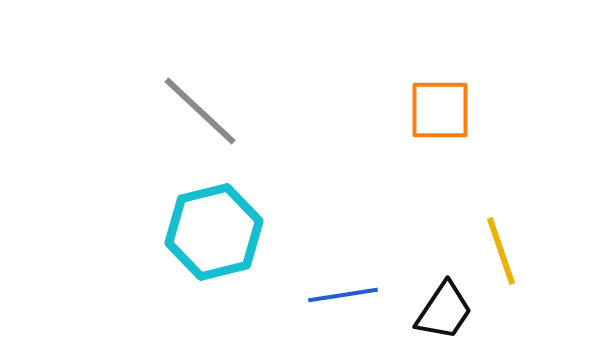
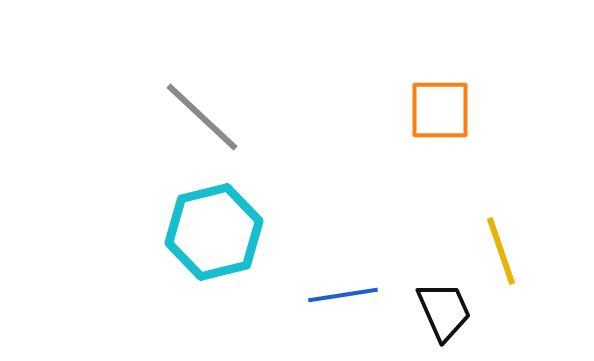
gray line: moved 2 px right, 6 px down
black trapezoid: rotated 58 degrees counterclockwise
